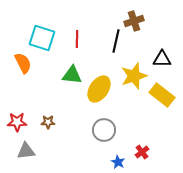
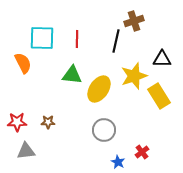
cyan square: rotated 16 degrees counterclockwise
yellow rectangle: moved 3 px left, 1 px down; rotated 20 degrees clockwise
